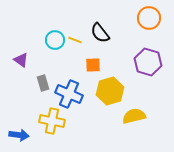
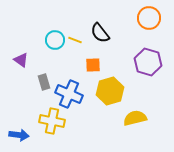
gray rectangle: moved 1 px right, 1 px up
yellow semicircle: moved 1 px right, 2 px down
